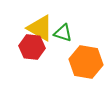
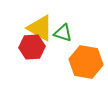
red hexagon: rotated 10 degrees counterclockwise
